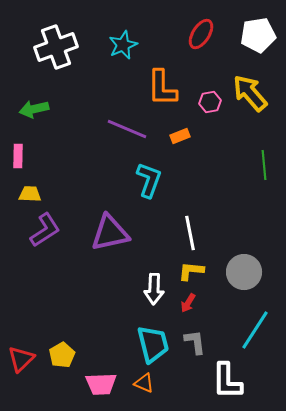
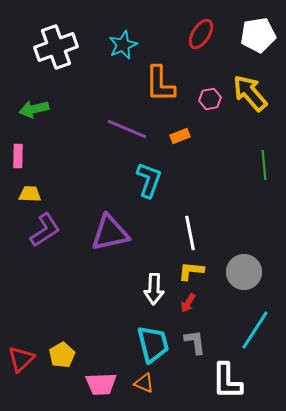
orange L-shape: moved 2 px left, 4 px up
pink hexagon: moved 3 px up
